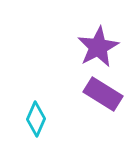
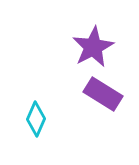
purple star: moved 5 px left
